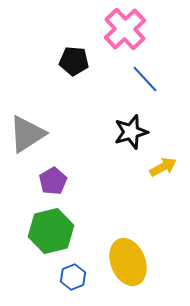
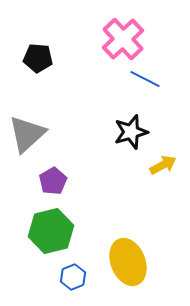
pink cross: moved 2 px left, 10 px down
black pentagon: moved 36 px left, 3 px up
blue line: rotated 20 degrees counterclockwise
gray triangle: rotated 9 degrees counterclockwise
yellow arrow: moved 2 px up
